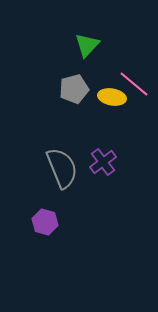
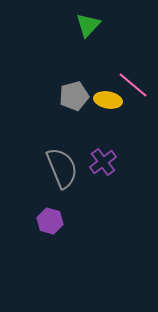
green triangle: moved 1 px right, 20 px up
pink line: moved 1 px left, 1 px down
gray pentagon: moved 7 px down
yellow ellipse: moved 4 px left, 3 px down
purple hexagon: moved 5 px right, 1 px up
